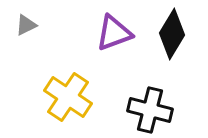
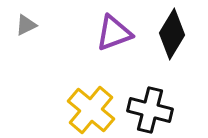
yellow cross: moved 23 px right, 13 px down; rotated 6 degrees clockwise
